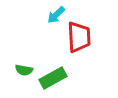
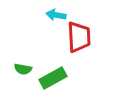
cyan arrow: rotated 54 degrees clockwise
green semicircle: moved 1 px left, 1 px up
